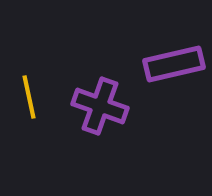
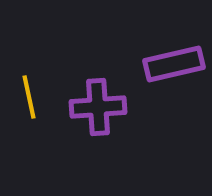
purple cross: moved 2 px left, 1 px down; rotated 24 degrees counterclockwise
